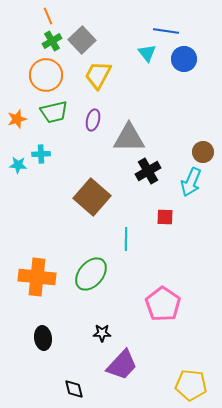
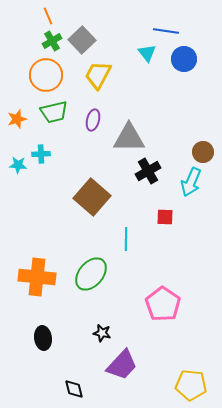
black star: rotated 12 degrees clockwise
